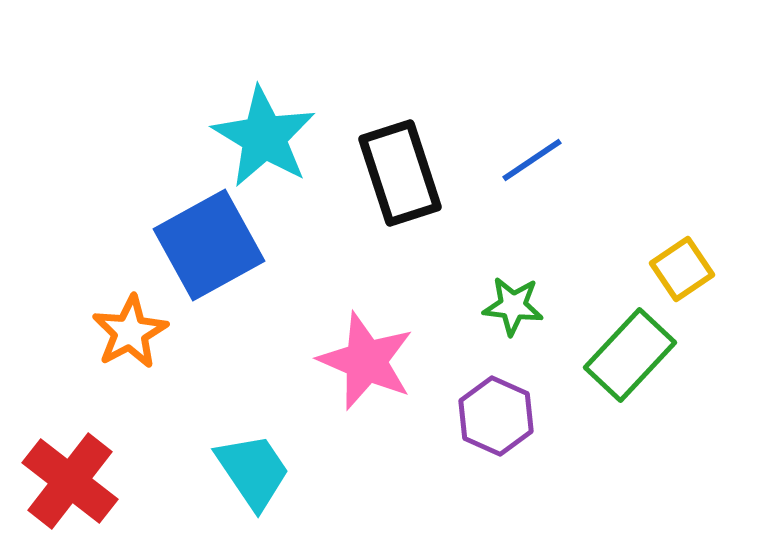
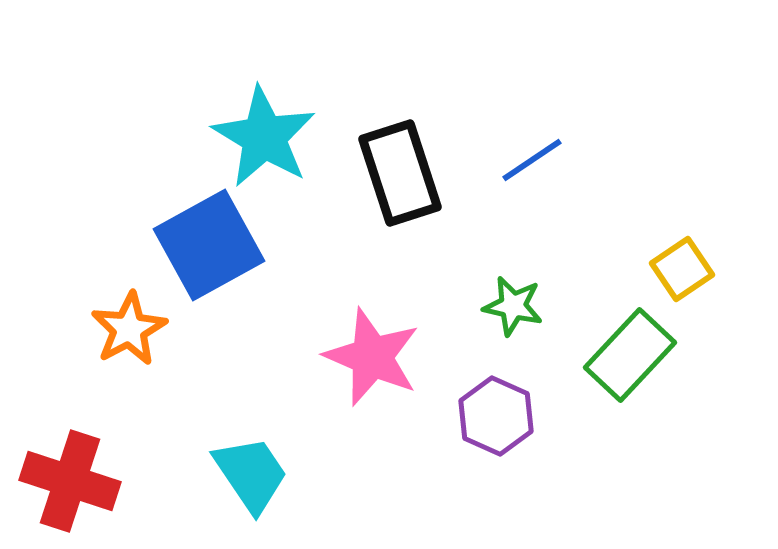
green star: rotated 6 degrees clockwise
orange star: moved 1 px left, 3 px up
pink star: moved 6 px right, 4 px up
cyan trapezoid: moved 2 px left, 3 px down
red cross: rotated 20 degrees counterclockwise
